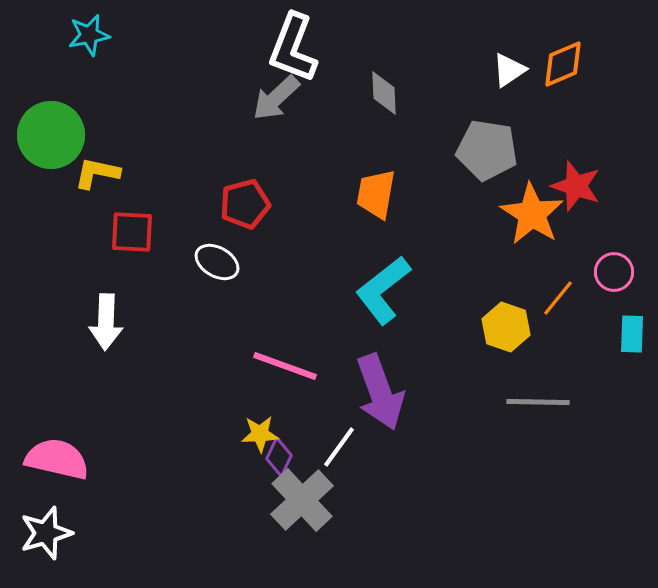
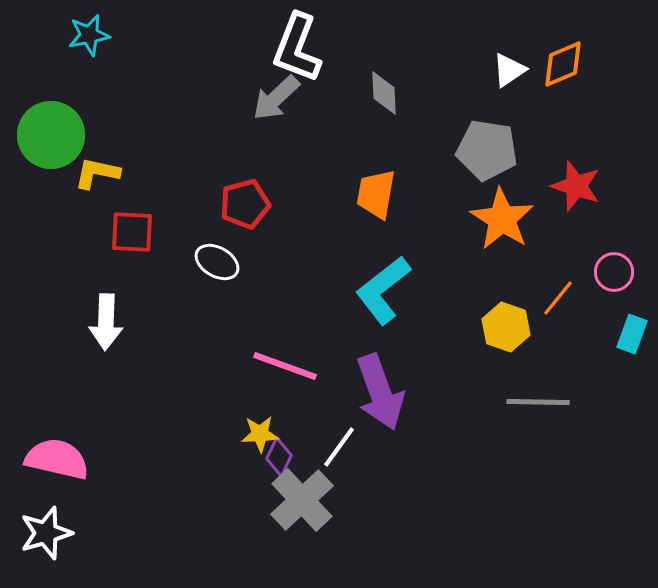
white L-shape: moved 4 px right
orange star: moved 30 px left, 5 px down
cyan rectangle: rotated 18 degrees clockwise
